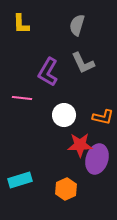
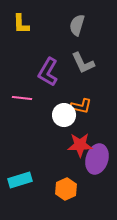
orange L-shape: moved 22 px left, 11 px up
